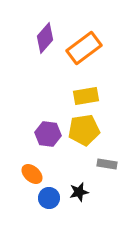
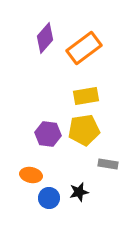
gray rectangle: moved 1 px right
orange ellipse: moved 1 px left, 1 px down; rotated 30 degrees counterclockwise
